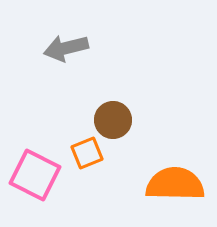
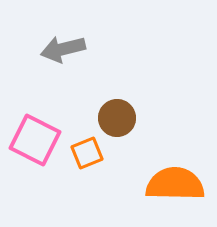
gray arrow: moved 3 px left, 1 px down
brown circle: moved 4 px right, 2 px up
pink square: moved 35 px up
